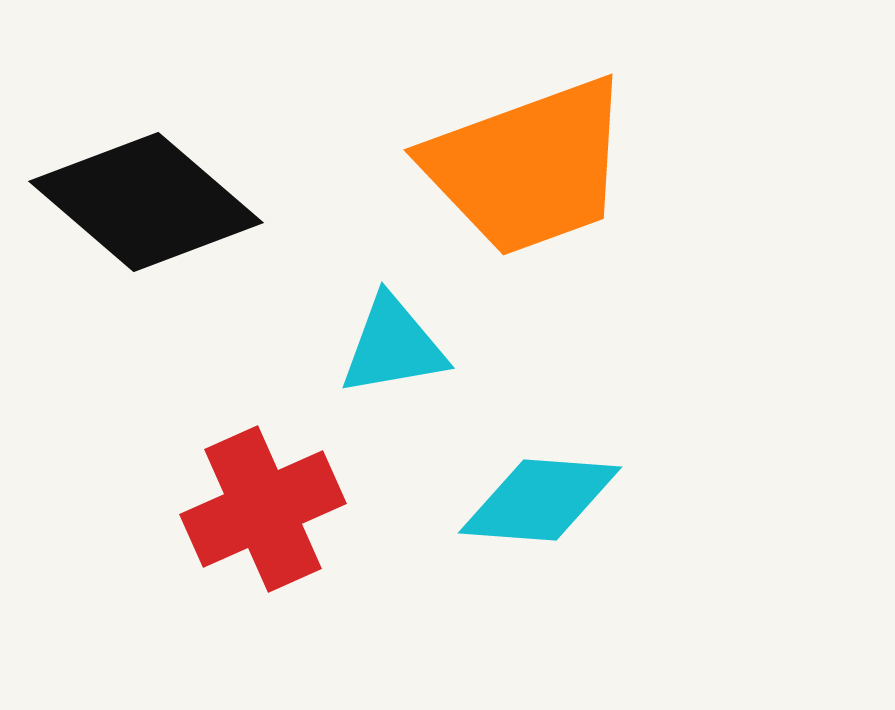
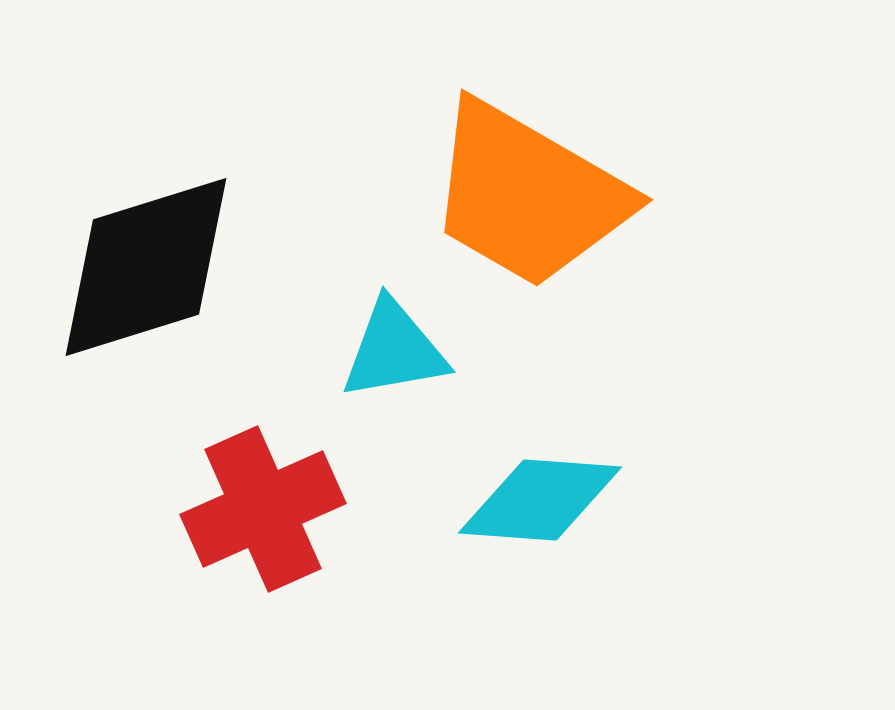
orange trapezoid: moved 28 px down; rotated 50 degrees clockwise
black diamond: moved 65 px down; rotated 58 degrees counterclockwise
cyan triangle: moved 1 px right, 4 px down
